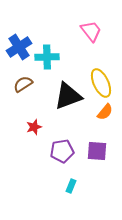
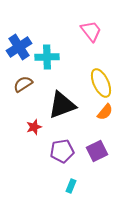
black triangle: moved 6 px left, 9 px down
purple square: rotated 30 degrees counterclockwise
